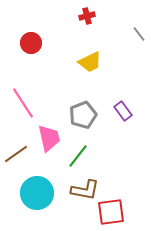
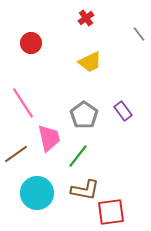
red cross: moved 1 px left, 2 px down; rotated 21 degrees counterclockwise
gray pentagon: moved 1 px right; rotated 16 degrees counterclockwise
